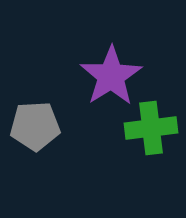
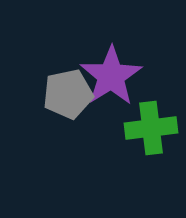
gray pentagon: moved 33 px right, 32 px up; rotated 9 degrees counterclockwise
